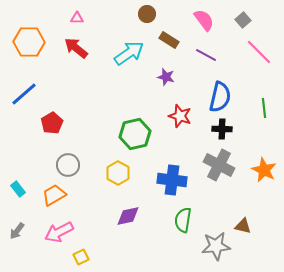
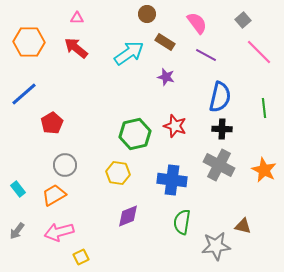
pink semicircle: moved 7 px left, 3 px down
brown rectangle: moved 4 px left, 2 px down
red star: moved 5 px left, 10 px down
gray circle: moved 3 px left
yellow hexagon: rotated 20 degrees counterclockwise
purple diamond: rotated 10 degrees counterclockwise
green semicircle: moved 1 px left, 2 px down
pink arrow: rotated 12 degrees clockwise
